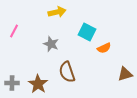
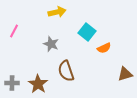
cyan square: rotated 12 degrees clockwise
brown semicircle: moved 1 px left, 1 px up
